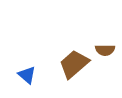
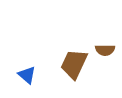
brown trapezoid: rotated 24 degrees counterclockwise
